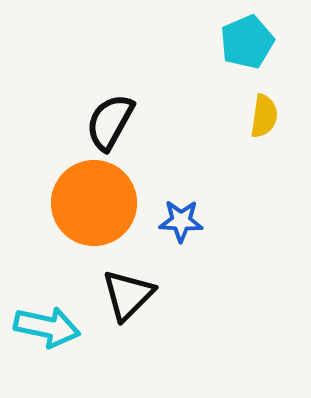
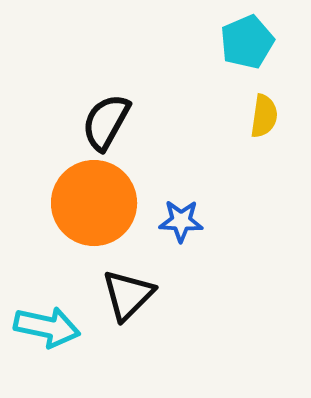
black semicircle: moved 4 px left
